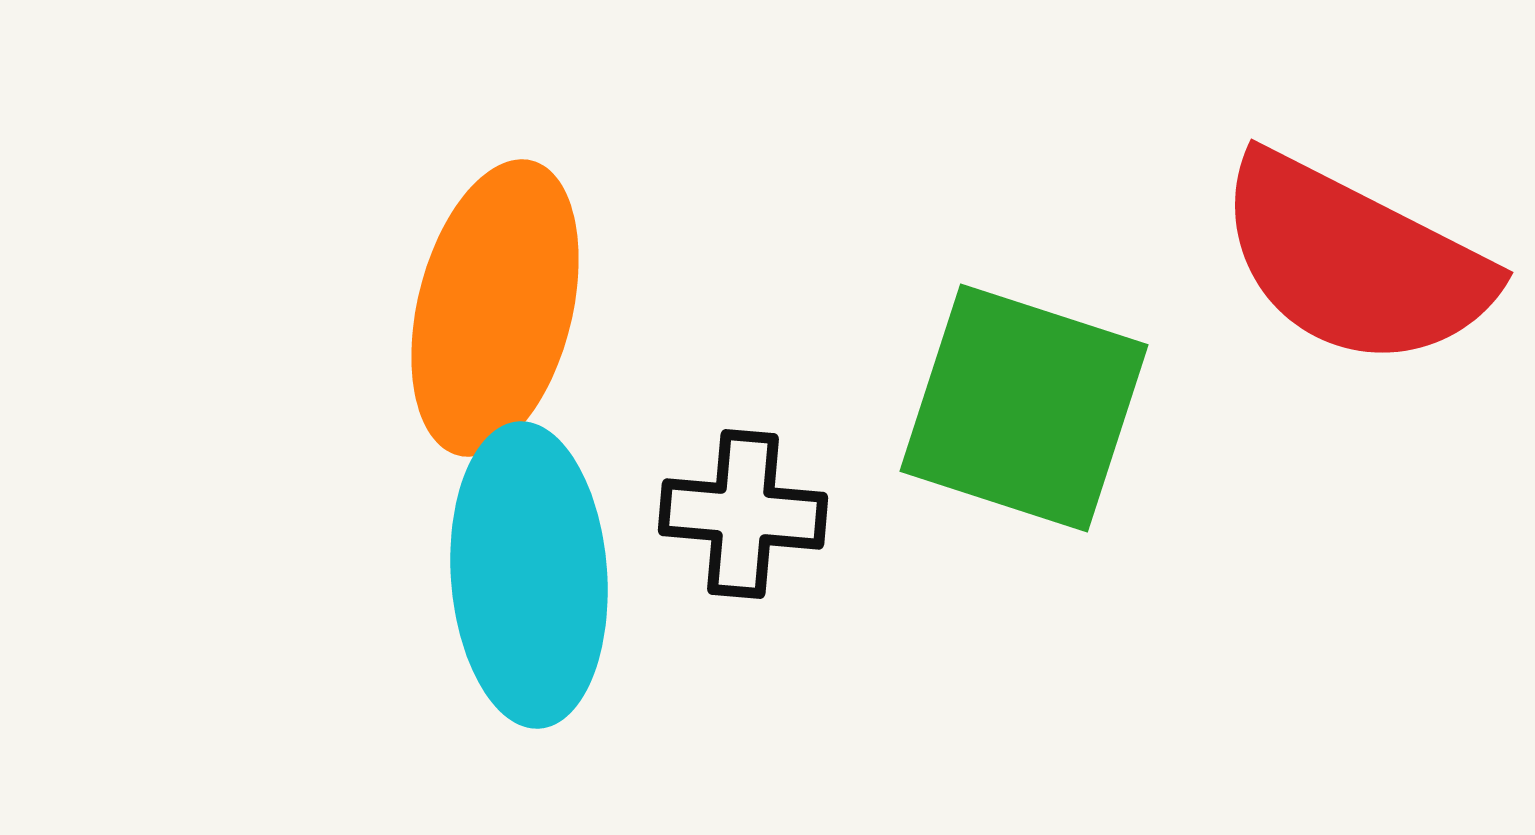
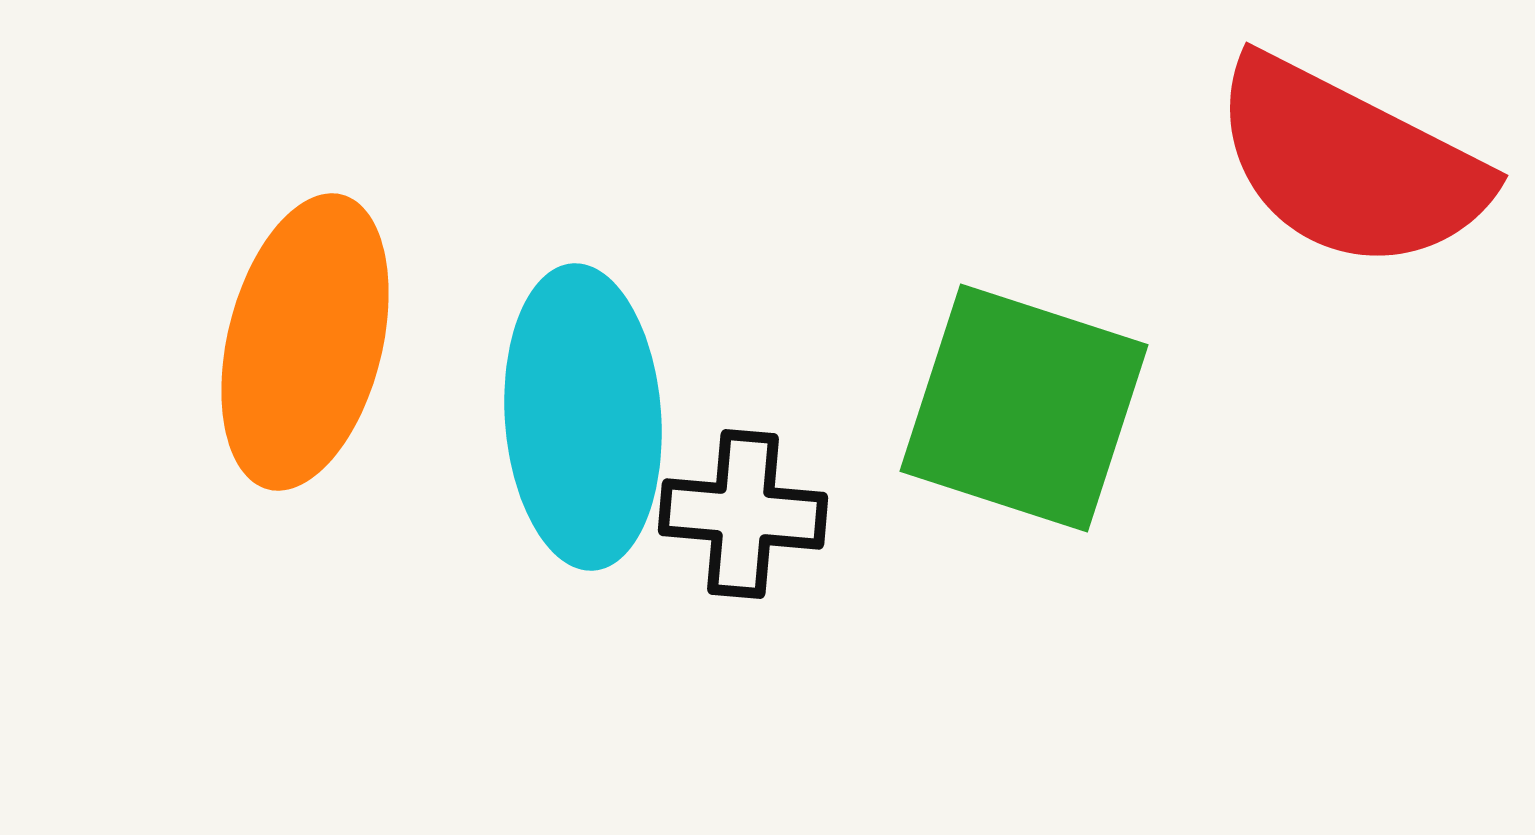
red semicircle: moved 5 px left, 97 px up
orange ellipse: moved 190 px left, 34 px down
cyan ellipse: moved 54 px right, 158 px up
